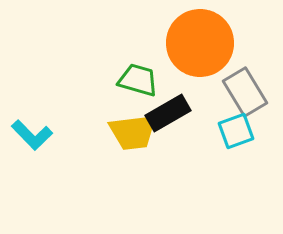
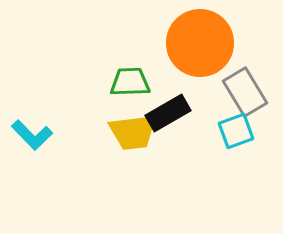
green trapezoid: moved 8 px left, 2 px down; rotated 18 degrees counterclockwise
